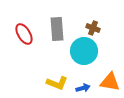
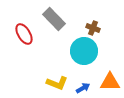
gray rectangle: moved 3 px left, 10 px up; rotated 40 degrees counterclockwise
orange triangle: rotated 10 degrees counterclockwise
blue arrow: rotated 16 degrees counterclockwise
